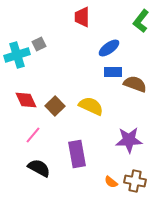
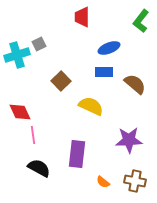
blue ellipse: rotated 15 degrees clockwise
blue rectangle: moved 9 px left
brown semicircle: rotated 20 degrees clockwise
red diamond: moved 6 px left, 12 px down
brown square: moved 6 px right, 25 px up
pink line: rotated 48 degrees counterclockwise
purple rectangle: rotated 16 degrees clockwise
orange semicircle: moved 8 px left
